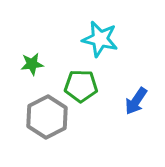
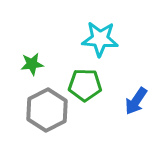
cyan star: rotated 9 degrees counterclockwise
green pentagon: moved 4 px right, 1 px up
gray hexagon: moved 7 px up
